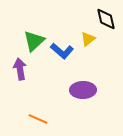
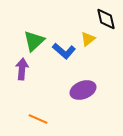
blue L-shape: moved 2 px right
purple arrow: moved 2 px right; rotated 15 degrees clockwise
purple ellipse: rotated 20 degrees counterclockwise
